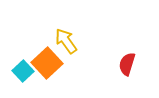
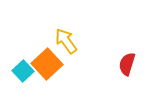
orange square: moved 1 px down
